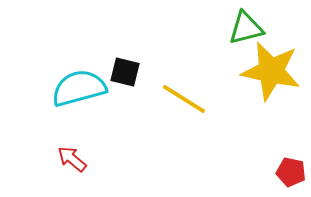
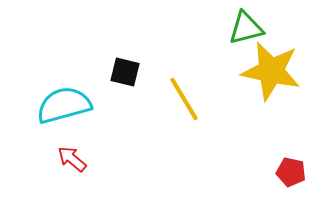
cyan semicircle: moved 15 px left, 17 px down
yellow line: rotated 27 degrees clockwise
